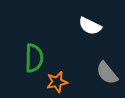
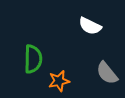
green semicircle: moved 1 px left, 1 px down
orange star: moved 2 px right, 1 px up
